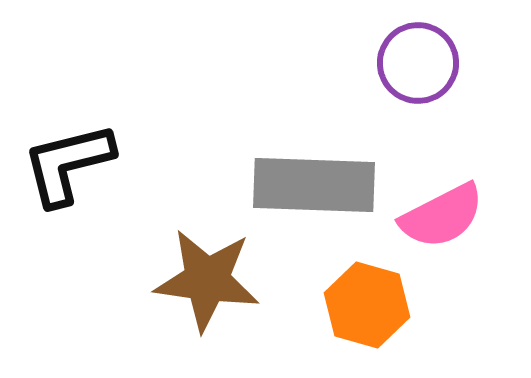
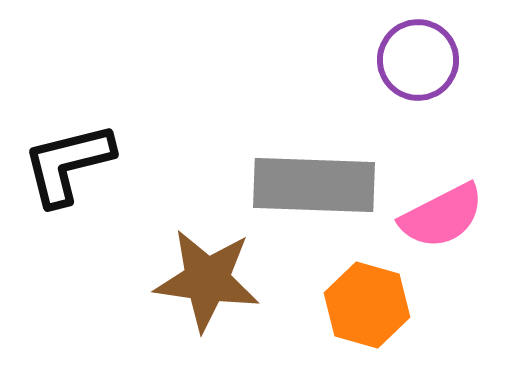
purple circle: moved 3 px up
